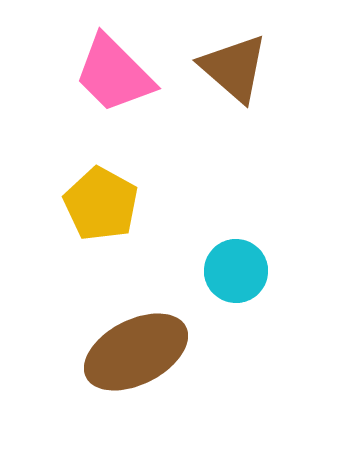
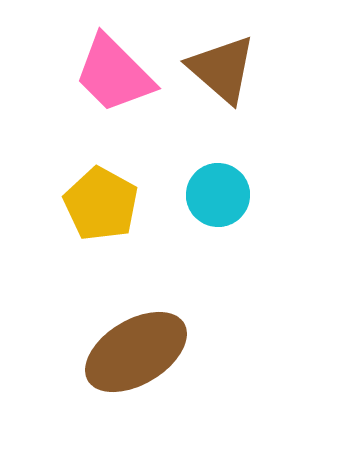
brown triangle: moved 12 px left, 1 px down
cyan circle: moved 18 px left, 76 px up
brown ellipse: rotated 4 degrees counterclockwise
